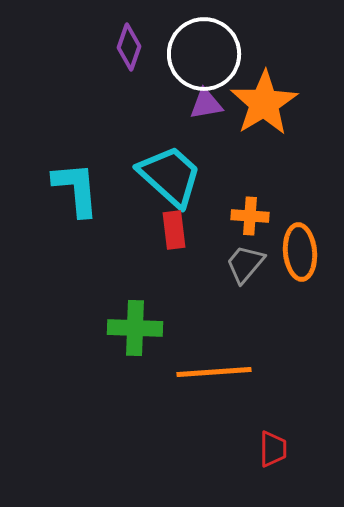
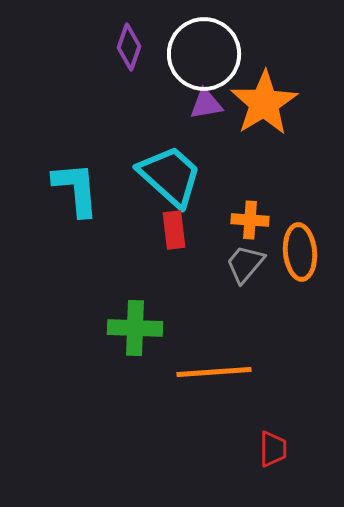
orange cross: moved 4 px down
